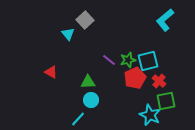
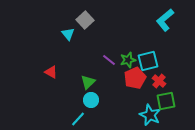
green triangle: rotated 42 degrees counterclockwise
